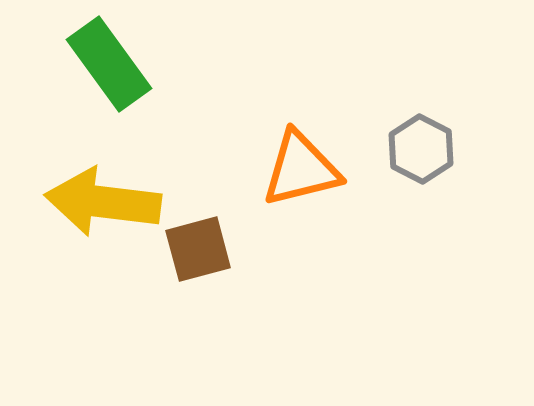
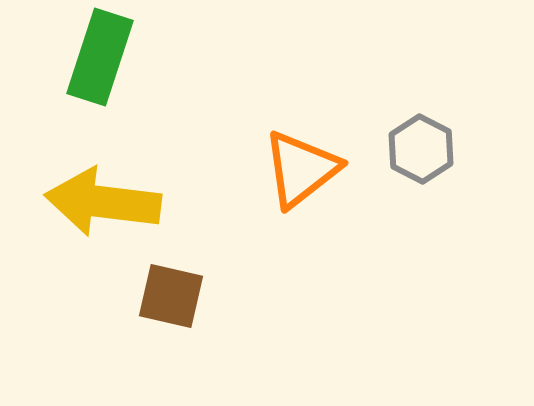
green rectangle: moved 9 px left, 7 px up; rotated 54 degrees clockwise
orange triangle: rotated 24 degrees counterclockwise
brown square: moved 27 px left, 47 px down; rotated 28 degrees clockwise
